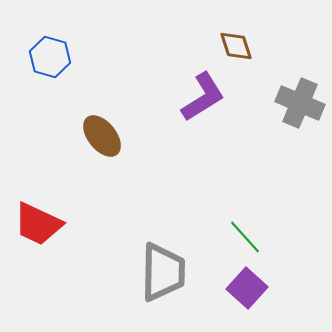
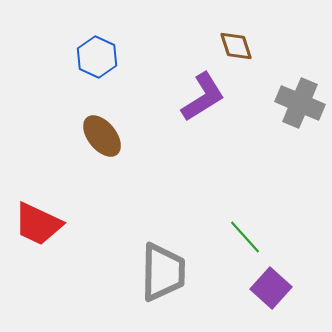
blue hexagon: moved 47 px right; rotated 9 degrees clockwise
purple square: moved 24 px right
